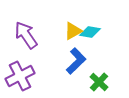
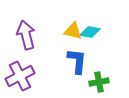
yellow triangle: rotated 42 degrees clockwise
purple arrow: rotated 20 degrees clockwise
blue L-shape: moved 1 px right; rotated 40 degrees counterclockwise
green cross: rotated 36 degrees clockwise
